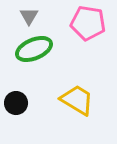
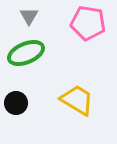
green ellipse: moved 8 px left, 4 px down
